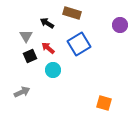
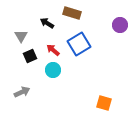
gray triangle: moved 5 px left
red arrow: moved 5 px right, 2 px down
